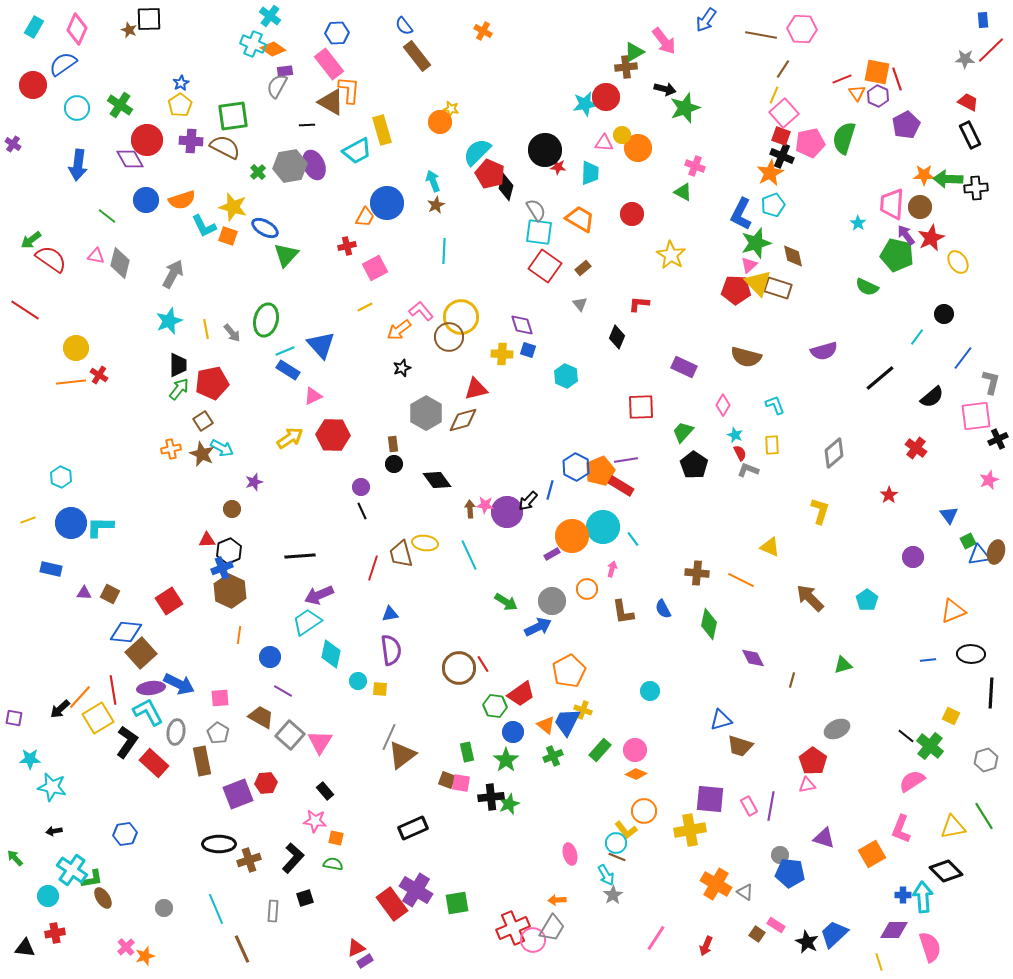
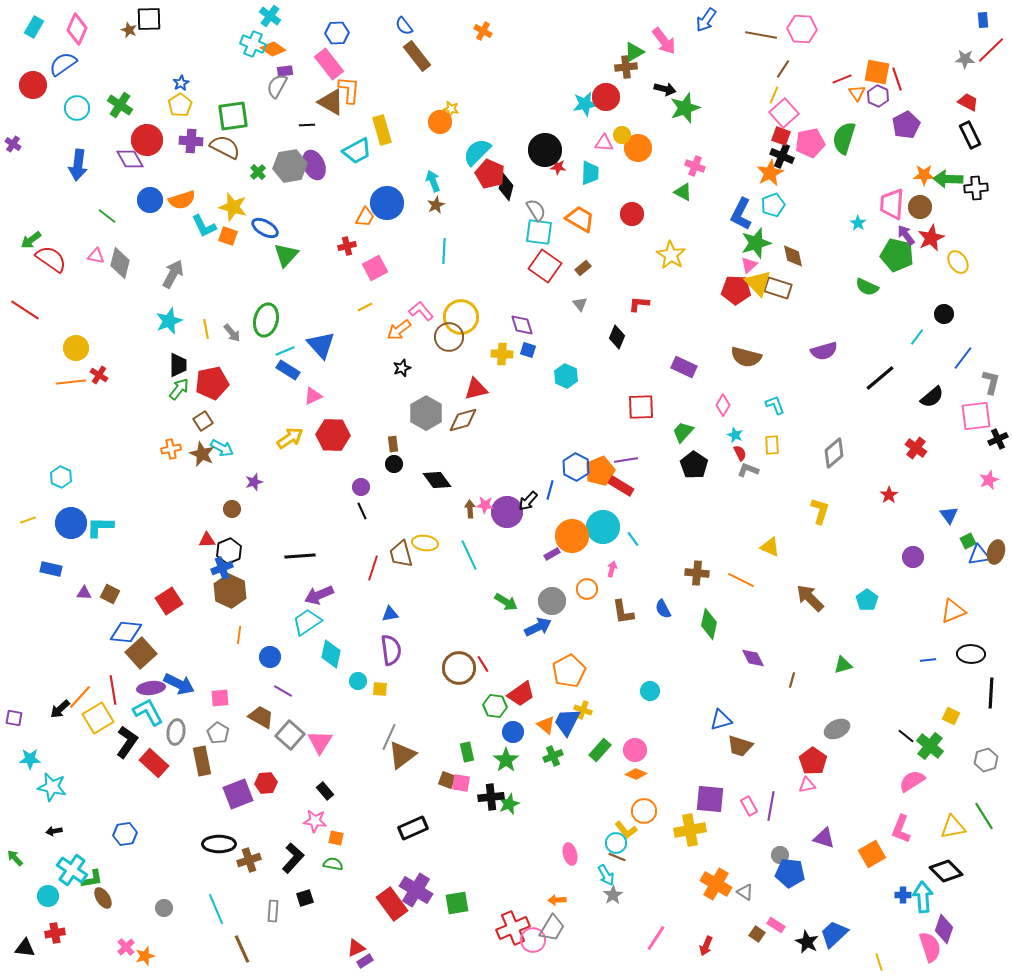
blue circle at (146, 200): moved 4 px right
purple diamond at (894, 930): moved 50 px right, 1 px up; rotated 72 degrees counterclockwise
